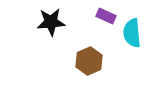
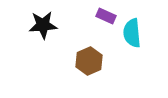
black star: moved 8 px left, 3 px down
